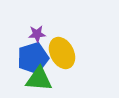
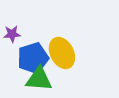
purple star: moved 25 px left
